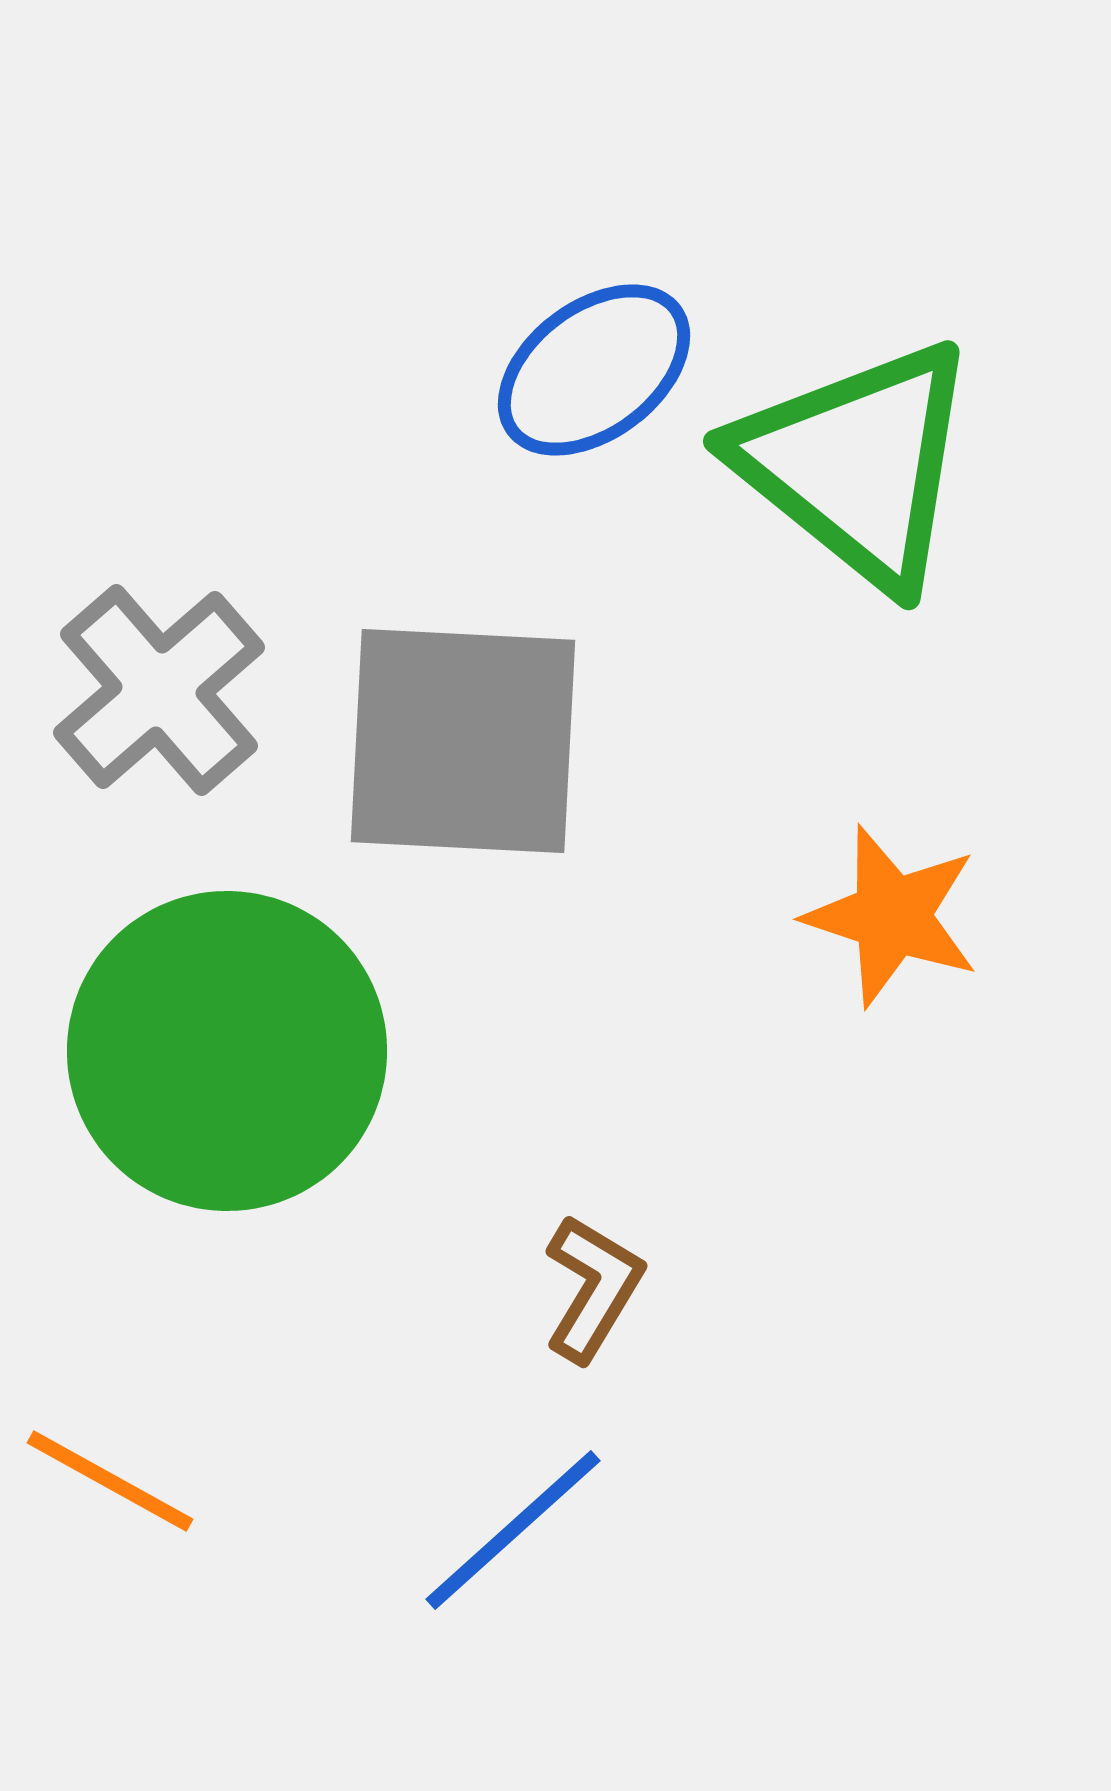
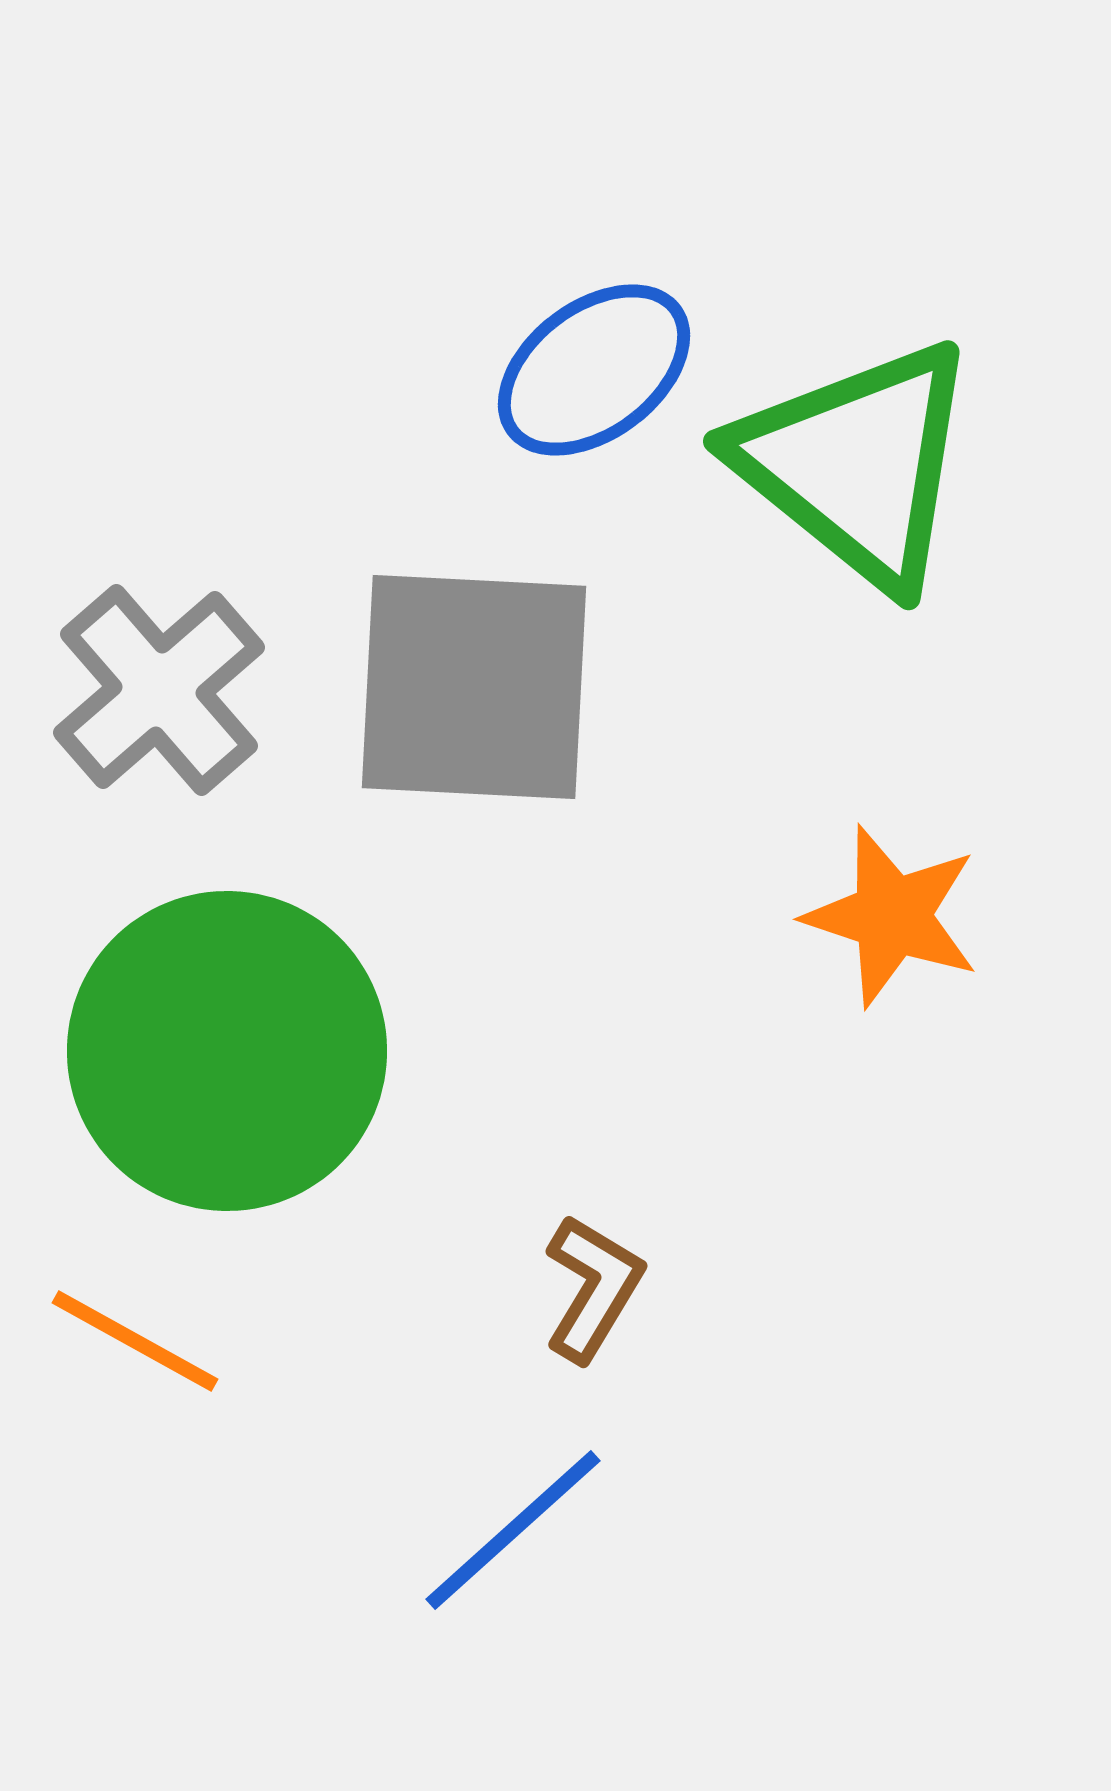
gray square: moved 11 px right, 54 px up
orange line: moved 25 px right, 140 px up
